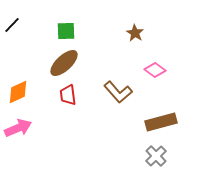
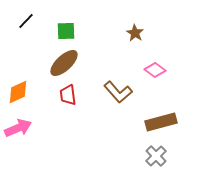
black line: moved 14 px right, 4 px up
